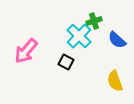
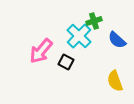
pink arrow: moved 15 px right
